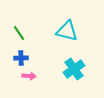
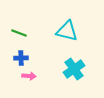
green line: rotated 35 degrees counterclockwise
